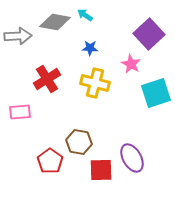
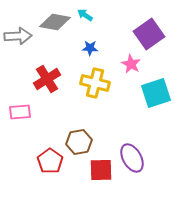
purple square: rotated 8 degrees clockwise
brown hexagon: rotated 20 degrees counterclockwise
